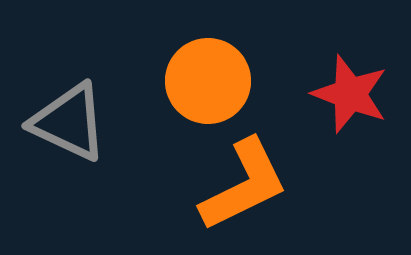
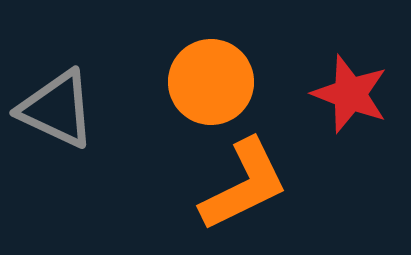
orange circle: moved 3 px right, 1 px down
gray triangle: moved 12 px left, 13 px up
